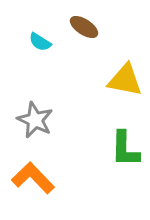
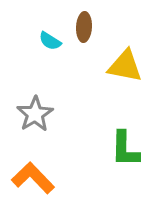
brown ellipse: rotated 60 degrees clockwise
cyan semicircle: moved 10 px right, 1 px up
yellow triangle: moved 14 px up
gray star: moved 6 px up; rotated 15 degrees clockwise
